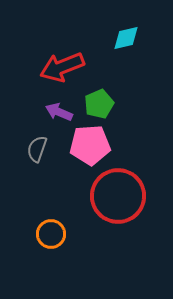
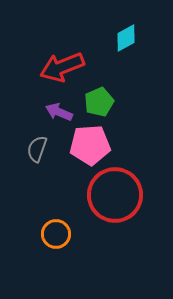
cyan diamond: rotated 16 degrees counterclockwise
green pentagon: moved 2 px up
red circle: moved 3 px left, 1 px up
orange circle: moved 5 px right
